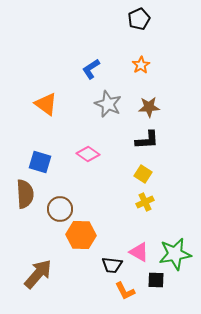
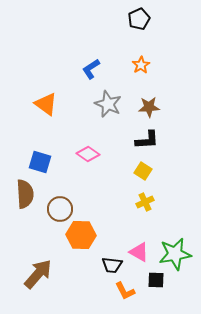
yellow square: moved 3 px up
